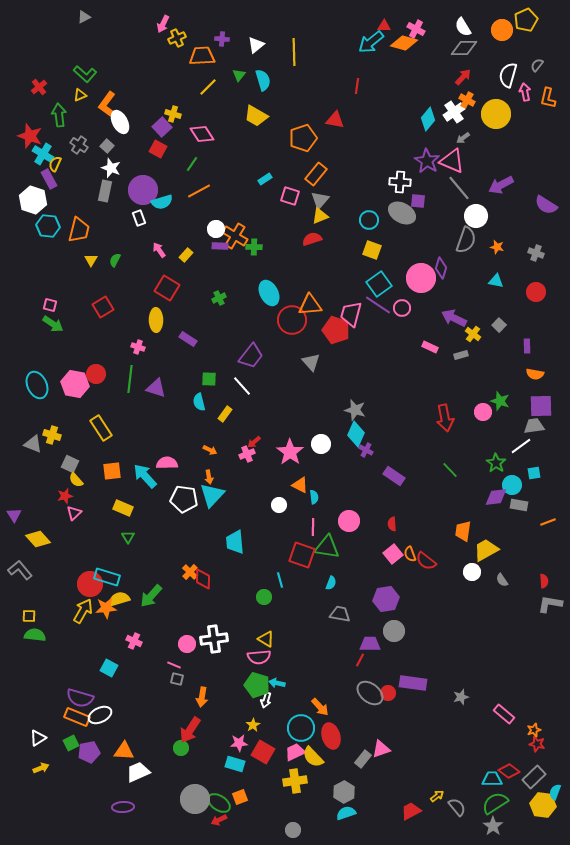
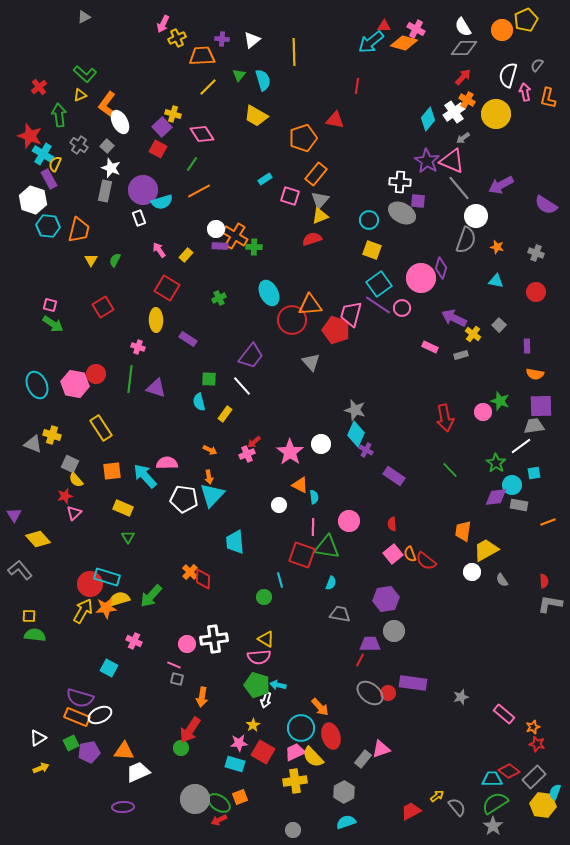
white triangle at (256, 45): moved 4 px left, 5 px up
cyan arrow at (277, 683): moved 1 px right, 2 px down
orange star at (534, 730): moved 1 px left, 3 px up
cyan semicircle at (346, 813): moved 9 px down
